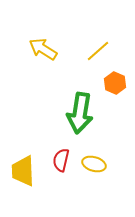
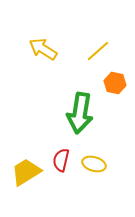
orange hexagon: rotated 10 degrees counterclockwise
yellow trapezoid: moved 3 px right, 1 px down; rotated 60 degrees clockwise
